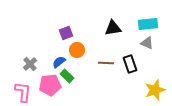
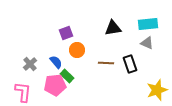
blue semicircle: moved 3 px left; rotated 88 degrees clockwise
pink pentagon: moved 5 px right
yellow star: moved 2 px right
